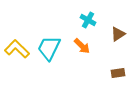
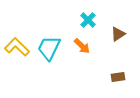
cyan cross: rotated 14 degrees clockwise
yellow L-shape: moved 2 px up
brown rectangle: moved 4 px down
